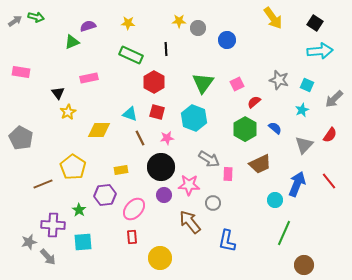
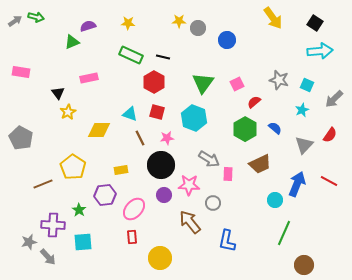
black line at (166, 49): moved 3 px left, 8 px down; rotated 72 degrees counterclockwise
black circle at (161, 167): moved 2 px up
red line at (329, 181): rotated 24 degrees counterclockwise
